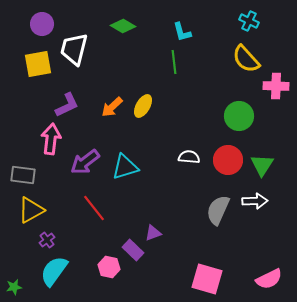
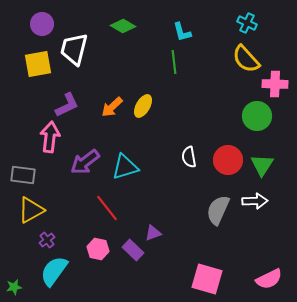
cyan cross: moved 2 px left, 2 px down
pink cross: moved 1 px left, 2 px up
green circle: moved 18 px right
pink arrow: moved 1 px left, 2 px up
white semicircle: rotated 105 degrees counterclockwise
red line: moved 13 px right
pink hexagon: moved 11 px left, 18 px up
